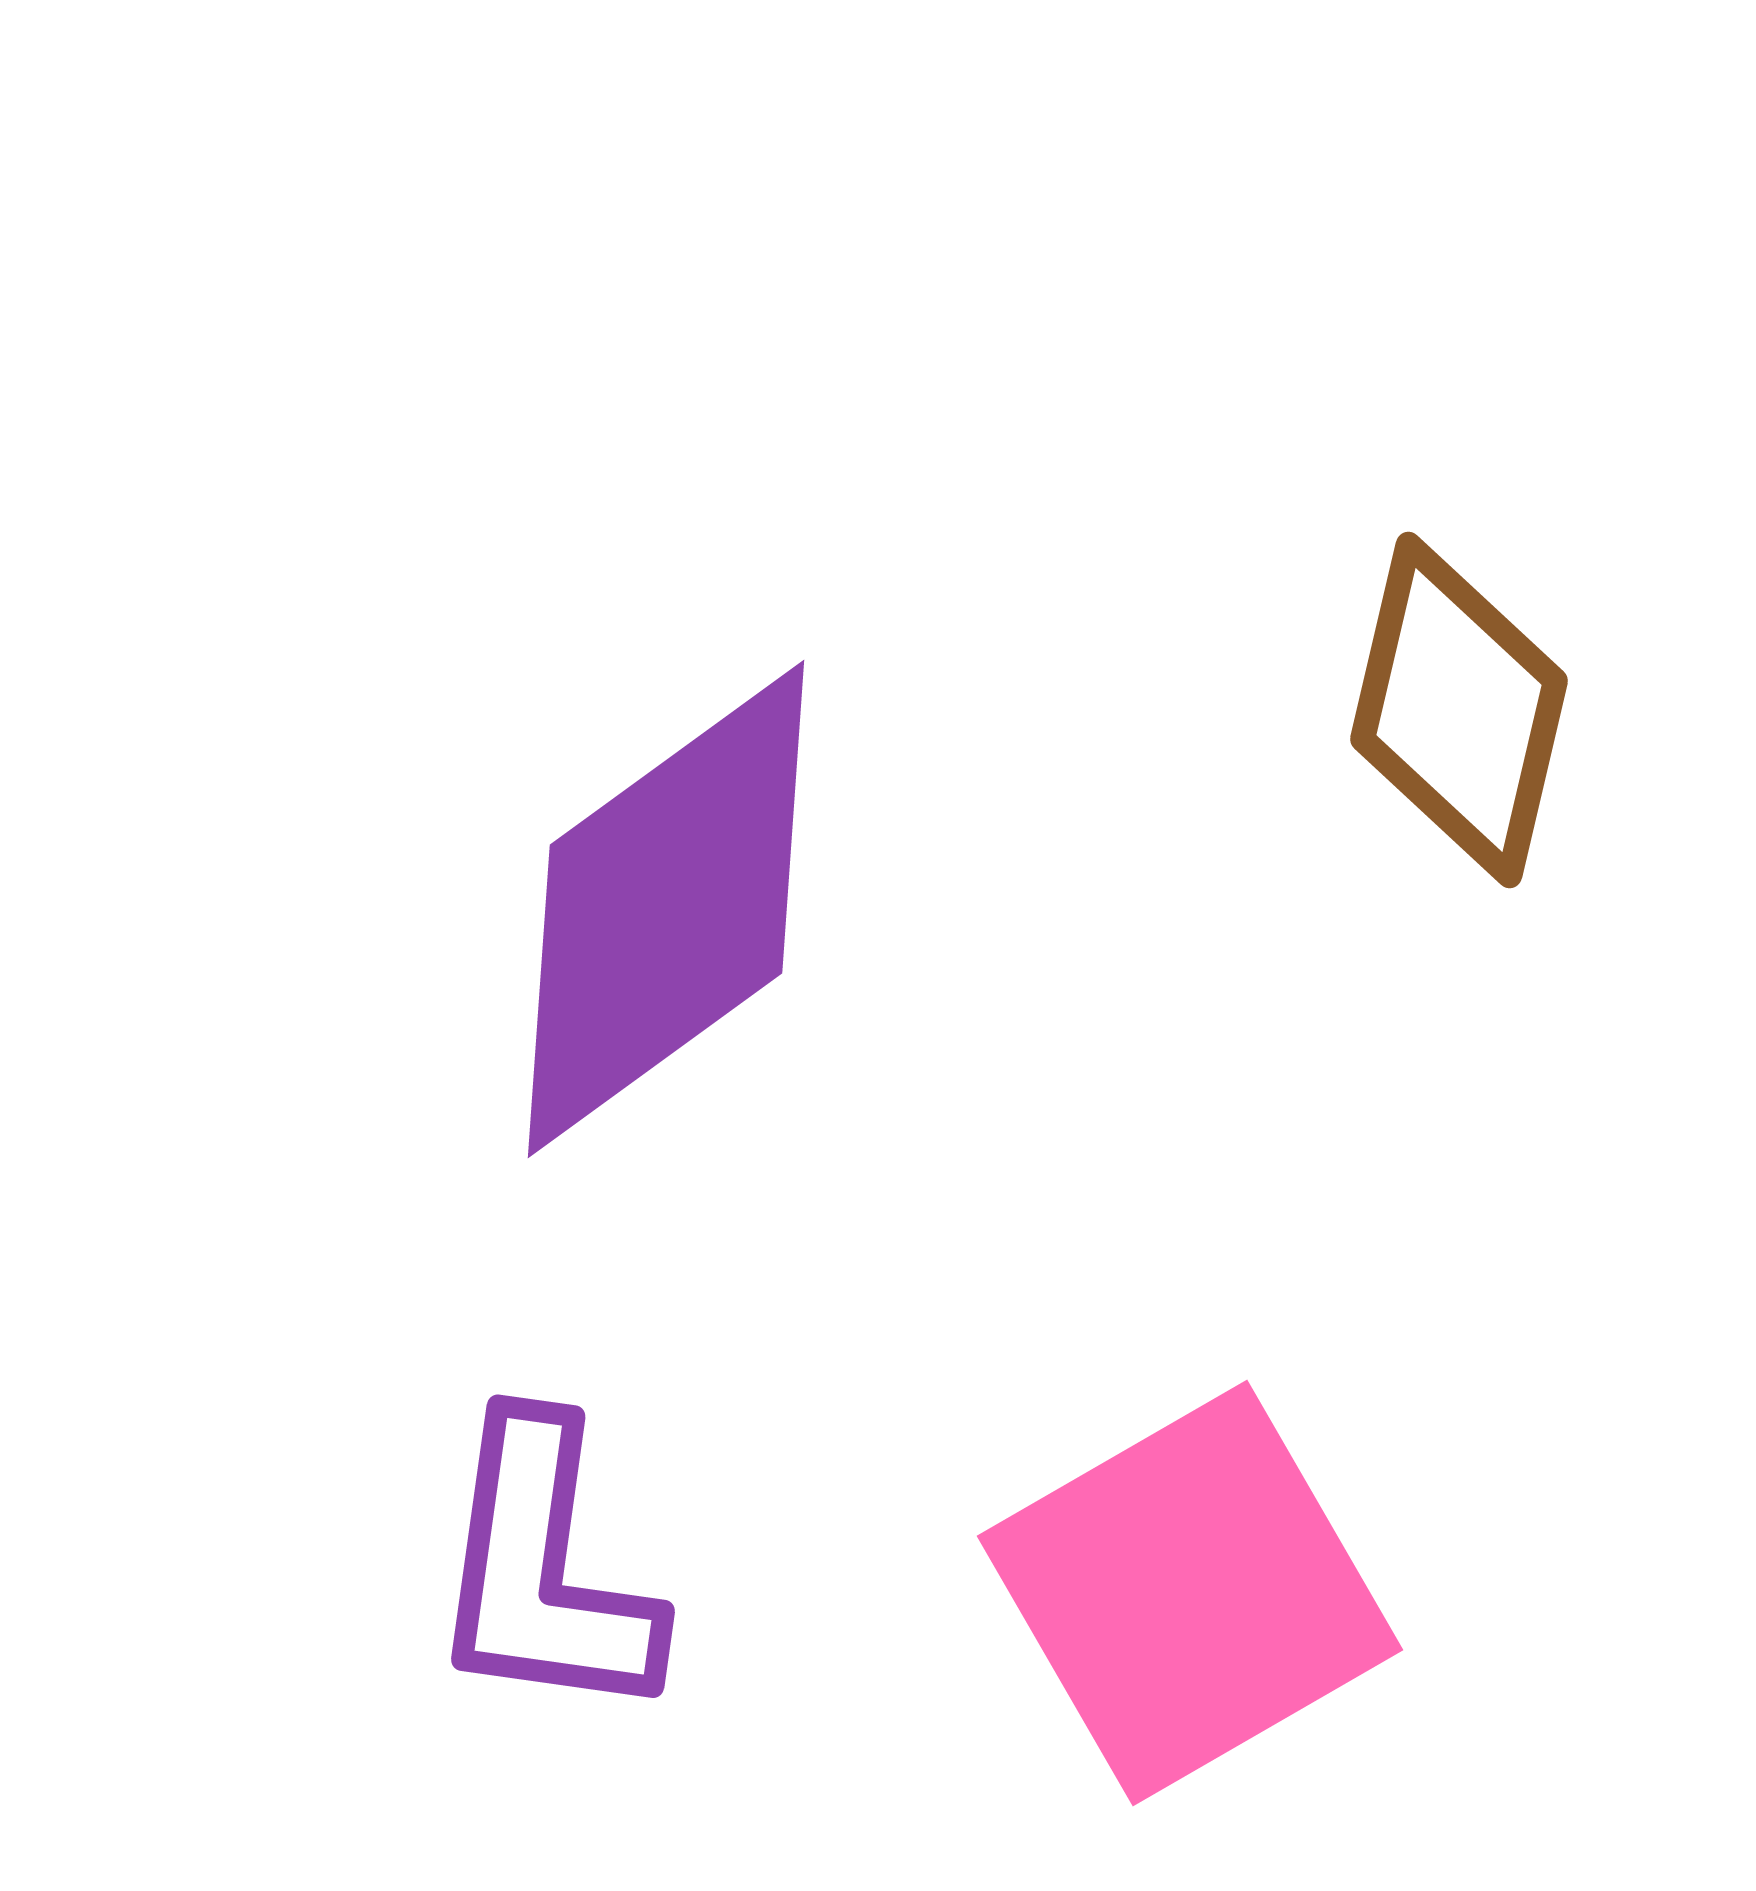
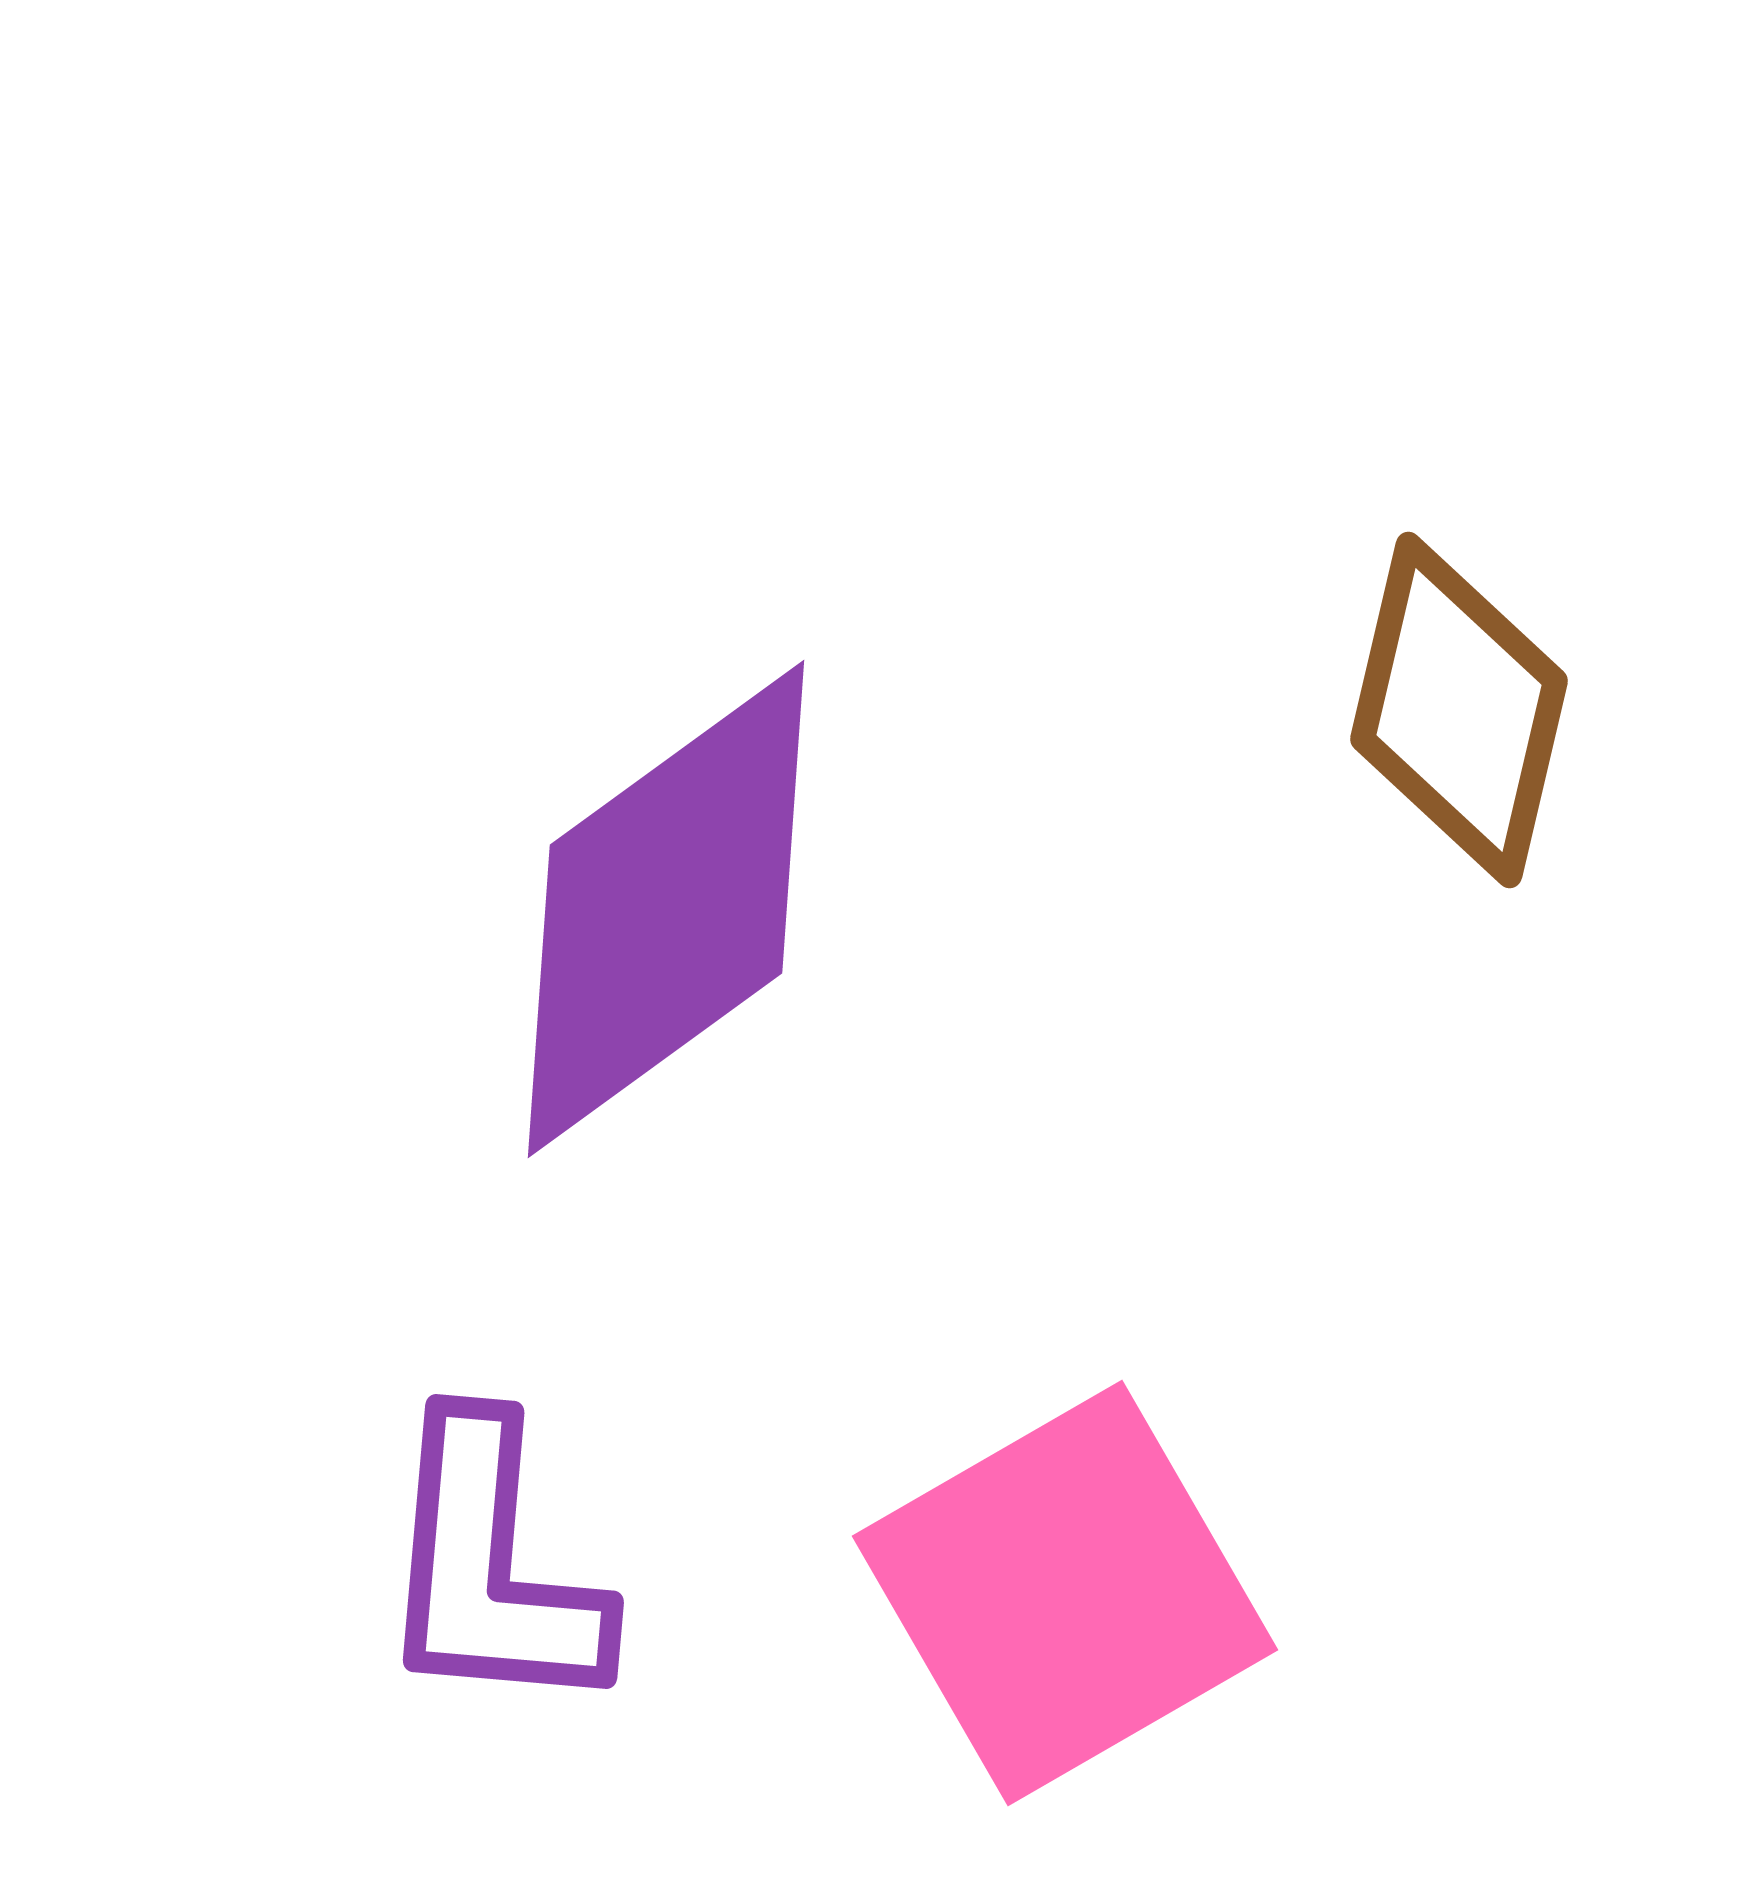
purple L-shape: moved 53 px left, 3 px up; rotated 3 degrees counterclockwise
pink square: moved 125 px left
